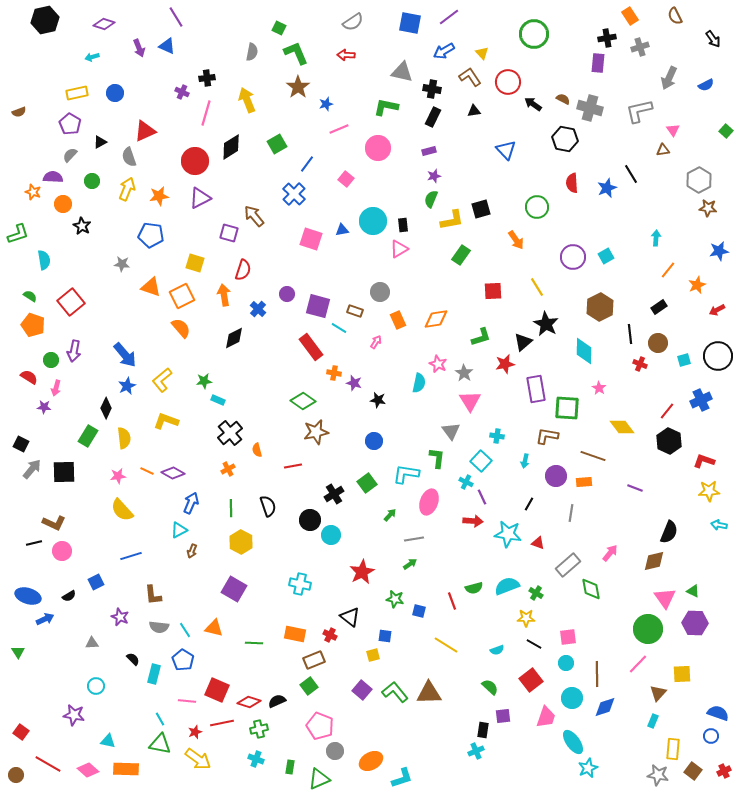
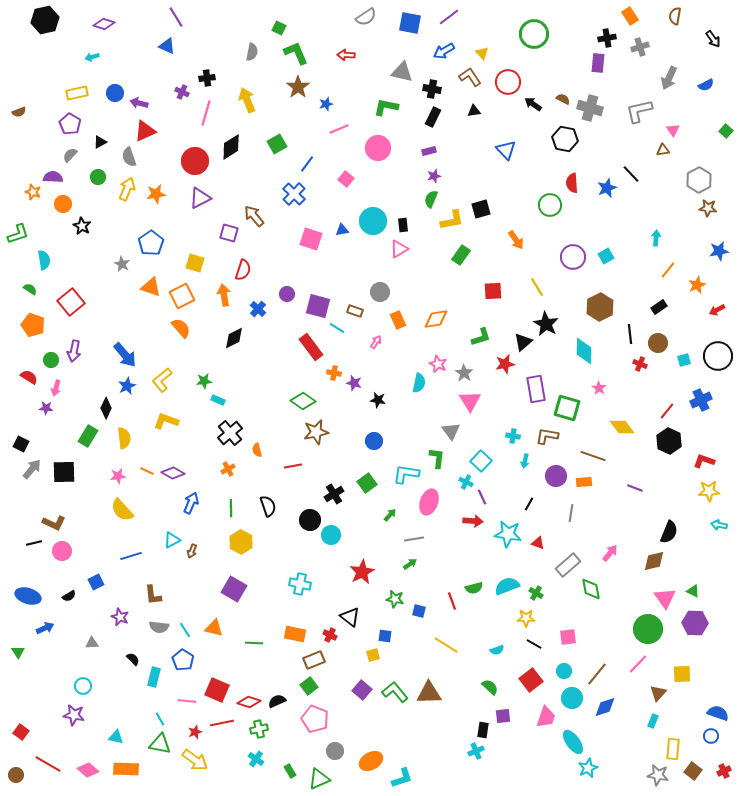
brown semicircle at (675, 16): rotated 36 degrees clockwise
gray semicircle at (353, 22): moved 13 px right, 5 px up
purple arrow at (139, 48): moved 55 px down; rotated 126 degrees clockwise
black line at (631, 174): rotated 12 degrees counterclockwise
green circle at (92, 181): moved 6 px right, 4 px up
orange star at (159, 196): moved 3 px left, 2 px up
green circle at (537, 207): moved 13 px right, 2 px up
blue pentagon at (151, 235): moved 8 px down; rotated 30 degrees clockwise
gray star at (122, 264): rotated 21 degrees clockwise
green semicircle at (30, 296): moved 7 px up
cyan line at (339, 328): moved 2 px left
purple star at (44, 407): moved 2 px right, 1 px down
green square at (567, 408): rotated 12 degrees clockwise
cyan cross at (497, 436): moved 16 px right
cyan triangle at (179, 530): moved 7 px left, 10 px down
blue arrow at (45, 619): moved 9 px down
cyan circle at (566, 663): moved 2 px left, 8 px down
cyan rectangle at (154, 674): moved 3 px down
brown line at (597, 674): rotated 40 degrees clockwise
cyan circle at (96, 686): moved 13 px left
pink pentagon at (320, 726): moved 5 px left, 7 px up
cyan triangle at (108, 741): moved 8 px right, 4 px up
yellow arrow at (198, 759): moved 3 px left, 1 px down
cyan cross at (256, 759): rotated 14 degrees clockwise
green rectangle at (290, 767): moved 4 px down; rotated 40 degrees counterclockwise
